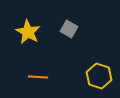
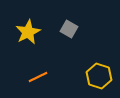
yellow star: rotated 15 degrees clockwise
orange line: rotated 30 degrees counterclockwise
